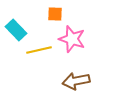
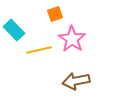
orange square: rotated 21 degrees counterclockwise
cyan rectangle: moved 2 px left
pink star: rotated 16 degrees clockwise
